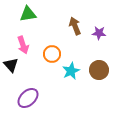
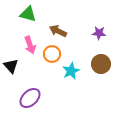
green triangle: rotated 24 degrees clockwise
brown arrow: moved 17 px left, 5 px down; rotated 42 degrees counterclockwise
pink arrow: moved 7 px right
black triangle: moved 1 px down
brown circle: moved 2 px right, 6 px up
purple ellipse: moved 2 px right
